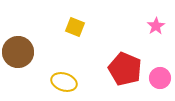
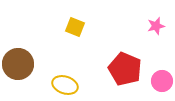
pink star: rotated 18 degrees clockwise
brown circle: moved 12 px down
pink circle: moved 2 px right, 3 px down
yellow ellipse: moved 1 px right, 3 px down
